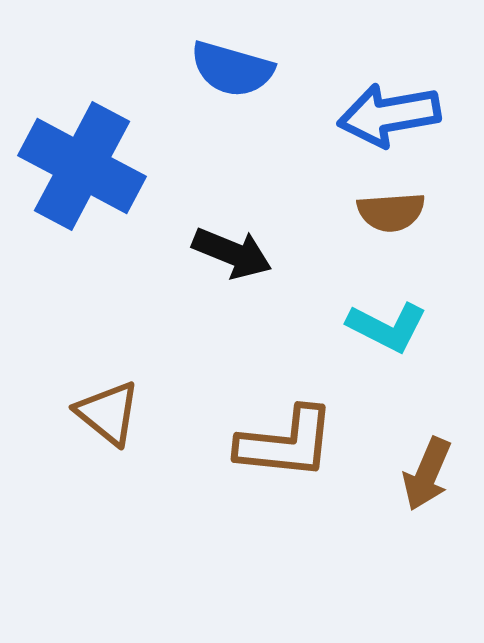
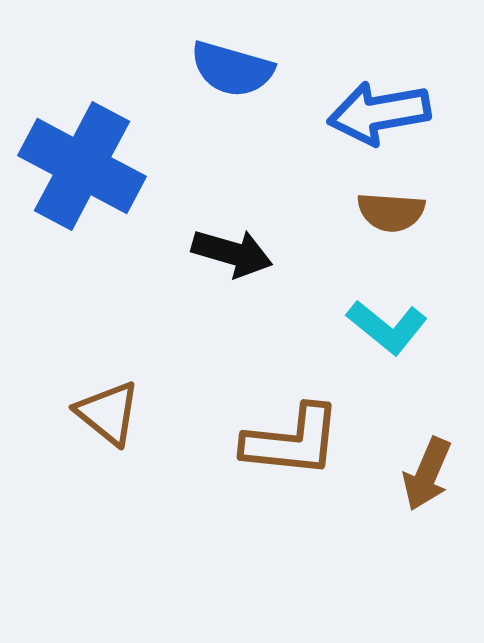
blue arrow: moved 10 px left, 2 px up
brown semicircle: rotated 8 degrees clockwise
black arrow: rotated 6 degrees counterclockwise
cyan L-shape: rotated 12 degrees clockwise
brown L-shape: moved 6 px right, 2 px up
